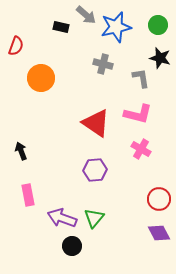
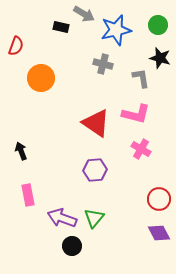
gray arrow: moved 2 px left, 1 px up; rotated 10 degrees counterclockwise
blue star: moved 3 px down
pink L-shape: moved 2 px left
